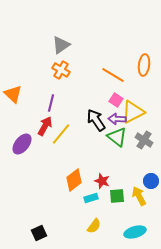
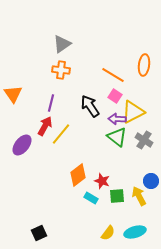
gray triangle: moved 1 px right, 1 px up
orange cross: rotated 24 degrees counterclockwise
orange triangle: rotated 12 degrees clockwise
pink square: moved 1 px left, 4 px up
black arrow: moved 6 px left, 14 px up
purple ellipse: moved 1 px down
orange diamond: moved 4 px right, 5 px up
cyan rectangle: rotated 48 degrees clockwise
yellow semicircle: moved 14 px right, 7 px down
